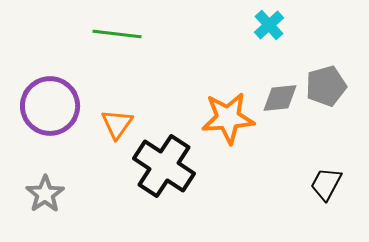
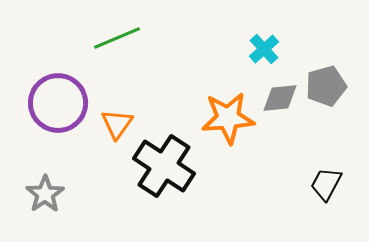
cyan cross: moved 5 px left, 24 px down
green line: moved 4 px down; rotated 30 degrees counterclockwise
purple circle: moved 8 px right, 3 px up
